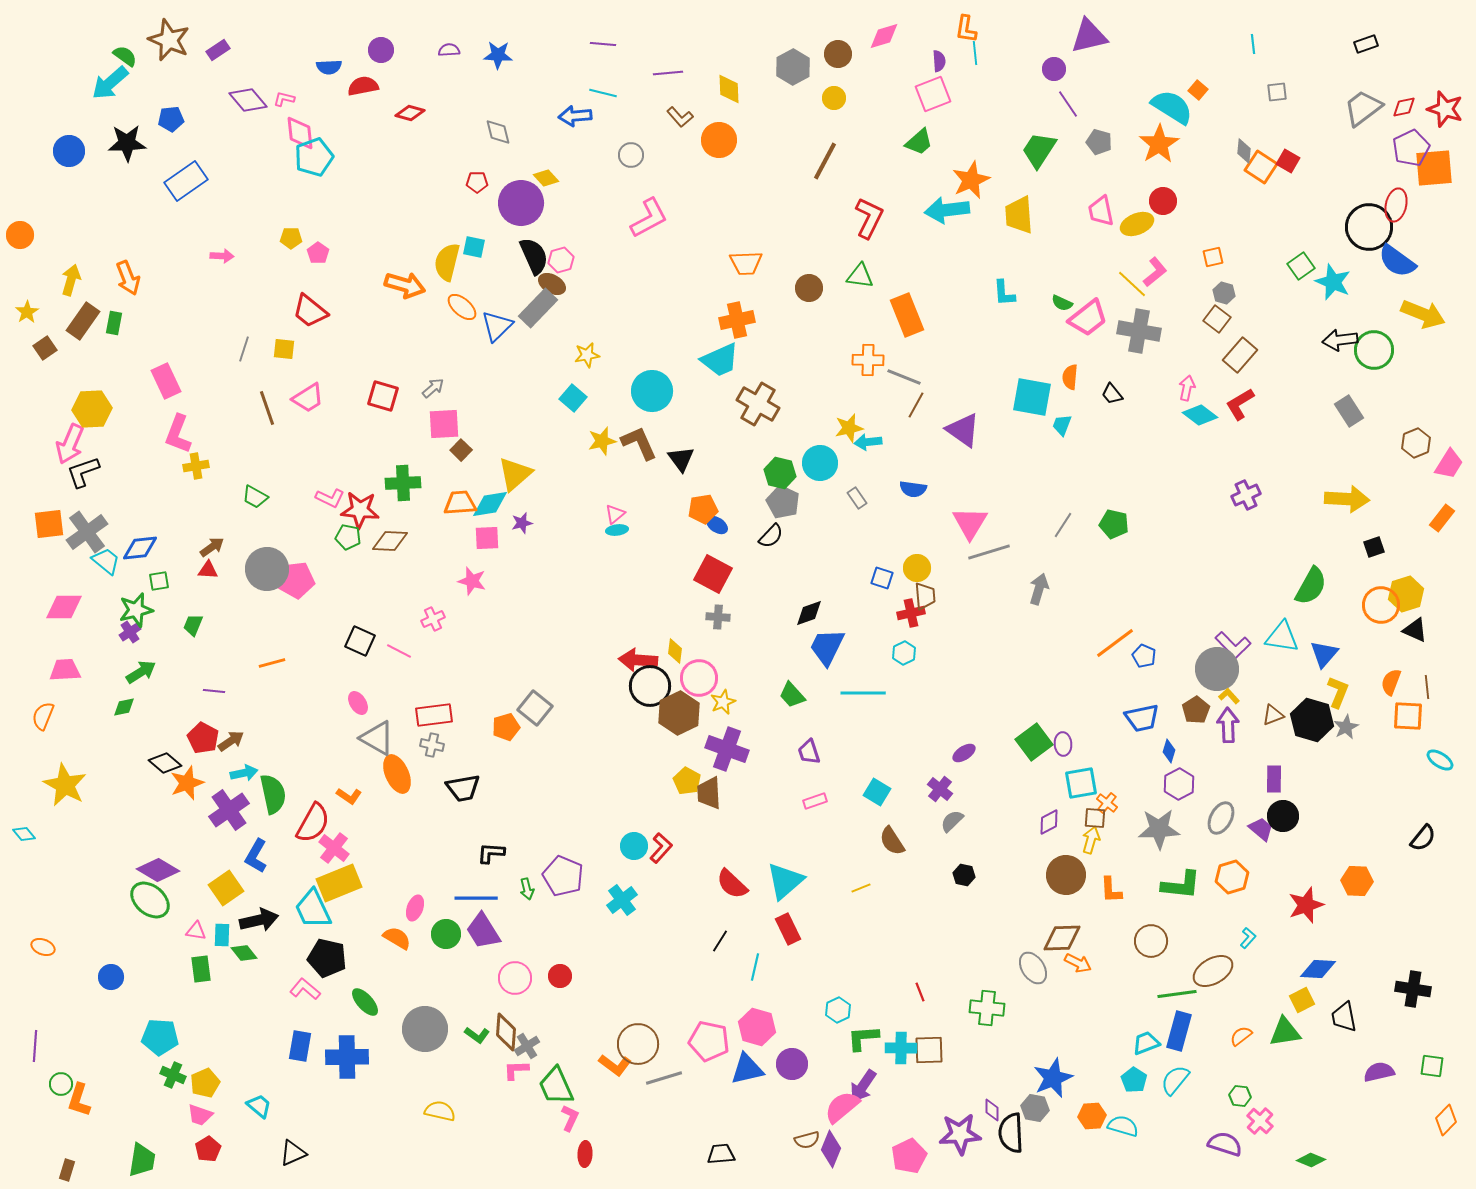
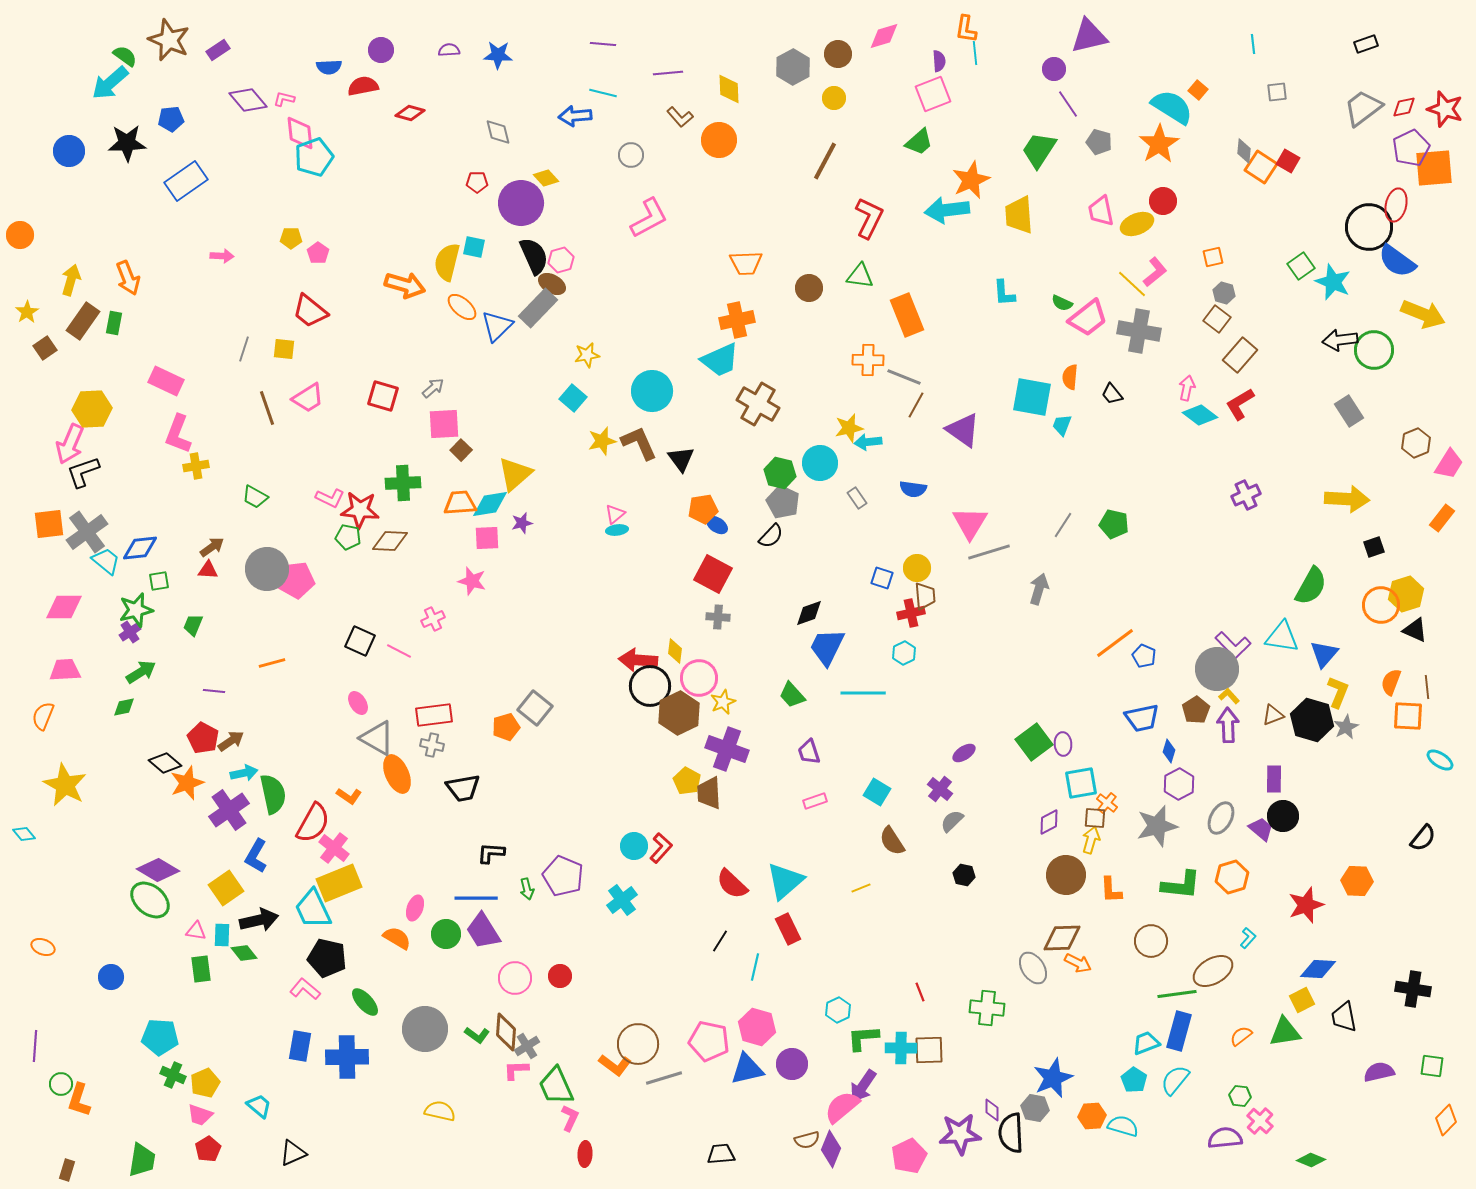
pink rectangle at (166, 381): rotated 40 degrees counterclockwise
gray star at (1159, 829): moved 2 px left, 3 px up; rotated 12 degrees counterclockwise
purple semicircle at (1225, 1144): moved 6 px up; rotated 24 degrees counterclockwise
